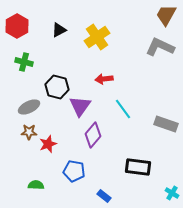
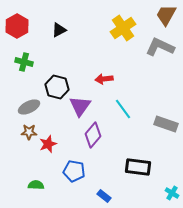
yellow cross: moved 26 px right, 9 px up
